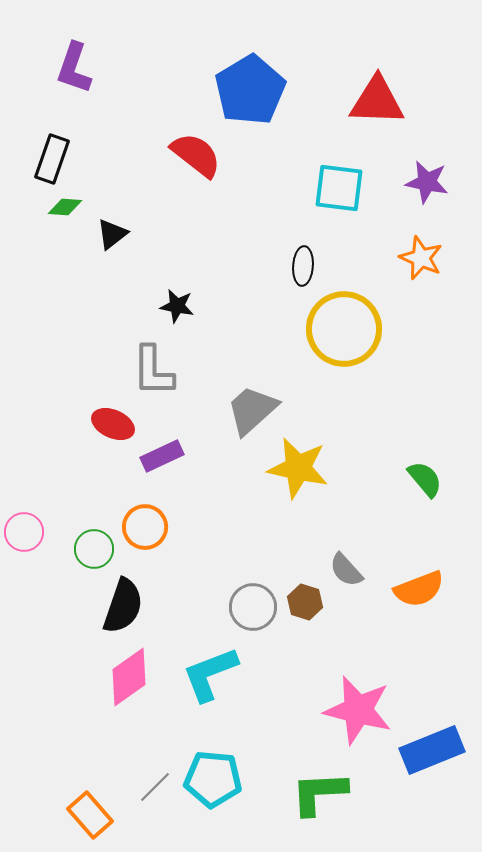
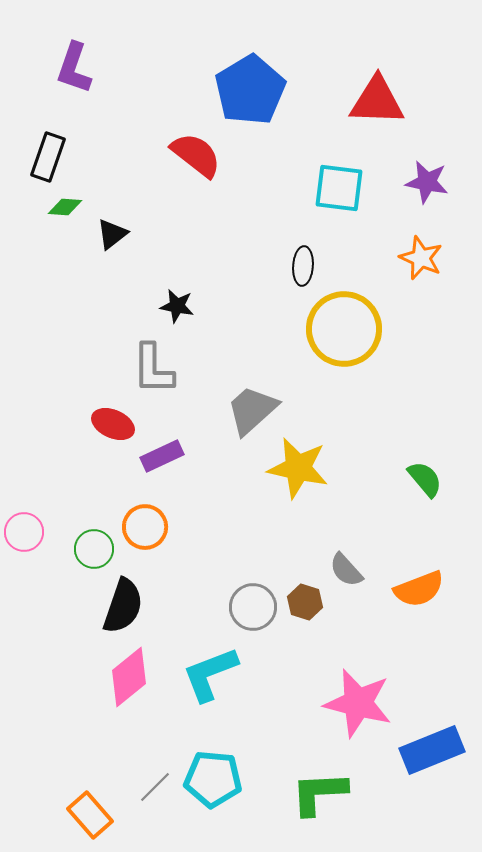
black rectangle: moved 4 px left, 2 px up
gray L-shape: moved 2 px up
pink diamond: rotated 4 degrees counterclockwise
pink star: moved 7 px up
